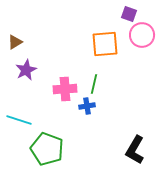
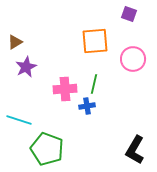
pink circle: moved 9 px left, 24 px down
orange square: moved 10 px left, 3 px up
purple star: moved 3 px up
